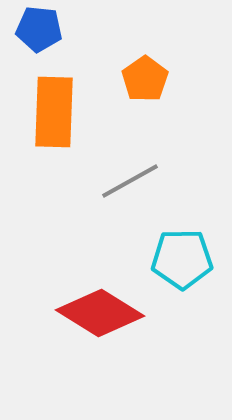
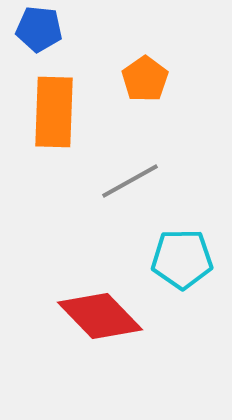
red diamond: moved 3 px down; rotated 14 degrees clockwise
